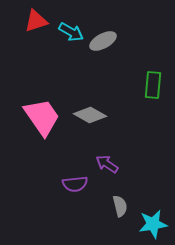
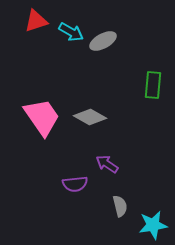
gray diamond: moved 2 px down
cyan star: moved 1 px down
